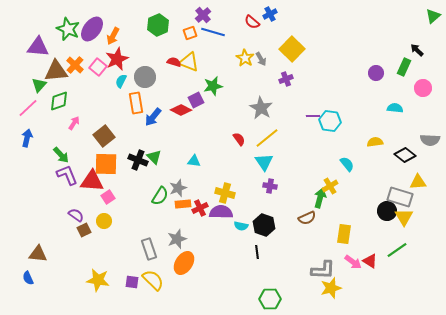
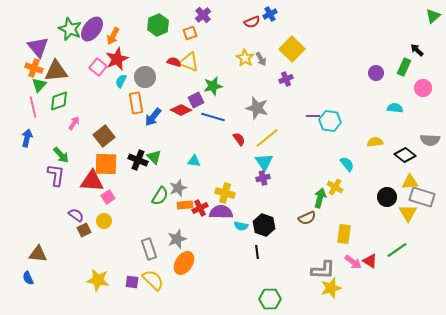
red semicircle at (252, 22): rotated 63 degrees counterclockwise
green star at (68, 29): moved 2 px right
blue line at (213, 32): moved 85 px down
purple triangle at (38, 47): rotated 45 degrees clockwise
orange cross at (75, 65): moved 41 px left, 3 px down; rotated 24 degrees counterclockwise
pink line at (28, 108): moved 5 px right, 1 px up; rotated 60 degrees counterclockwise
gray star at (261, 108): moved 4 px left; rotated 15 degrees counterclockwise
purple L-shape at (67, 175): moved 11 px left; rotated 30 degrees clockwise
yellow triangle at (418, 182): moved 8 px left
purple cross at (270, 186): moved 7 px left, 8 px up; rotated 24 degrees counterclockwise
yellow cross at (330, 186): moved 5 px right, 1 px down; rotated 28 degrees counterclockwise
gray rectangle at (400, 197): moved 22 px right
orange rectangle at (183, 204): moved 2 px right, 1 px down
black circle at (387, 211): moved 14 px up
yellow triangle at (404, 217): moved 4 px right, 4 px up
